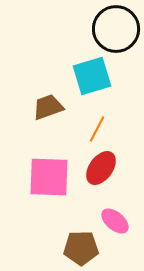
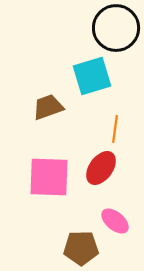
black circle: moved 1 px up
orange line: moved 18 px right; rotated 20 degrees counterclockwise
